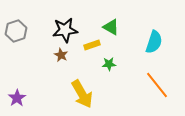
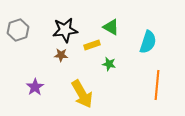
gray hexagon: moved 2 px right, 1 px up
cyan semicircle: moved 6 px left
brown star: rotated 24 degrees counterclockwise
green star: rotated 16 degrees clockwise
orange line: rotated 44 degrees clockwise
purple star: moved 18 px right, 11 px up
